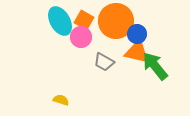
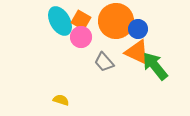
orange square: moved 3 px left
blue circle: moved 1 px right, 5 px up
orange triangle: rotated 12 degrees clockwise
gray trapezoid: rotated 20 degrees clockwise
